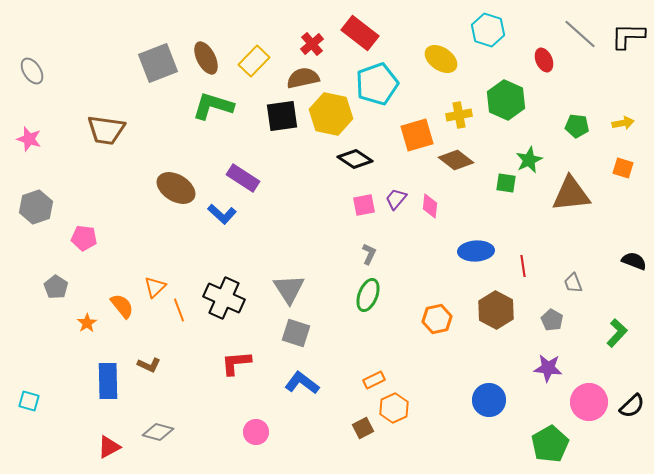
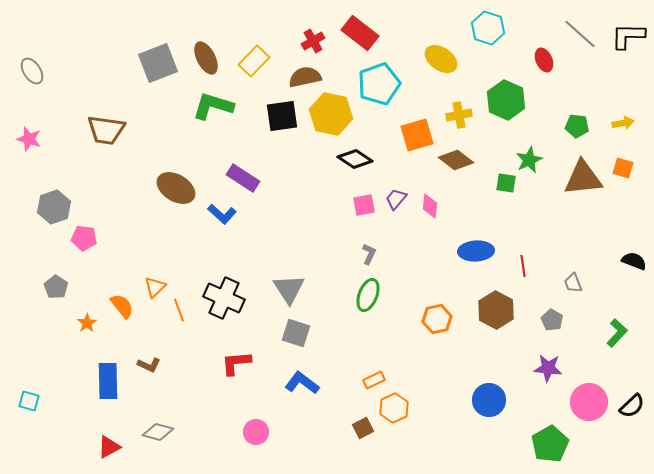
cyan hexagon at (488, 30): moved 2 px up
red cross at (312, 44): moved 1 px right, 3 px up; rotated 10 degrees clockwise
brown semicircle at (303, 78): moved 2 px right, 1 px up
cyan pentagon at (377, 84): moved 2 px right
brown triangle at (571, 194): moved 12 px right, 16 px up
gray hexagon at (36, 207): moved 18 px right
